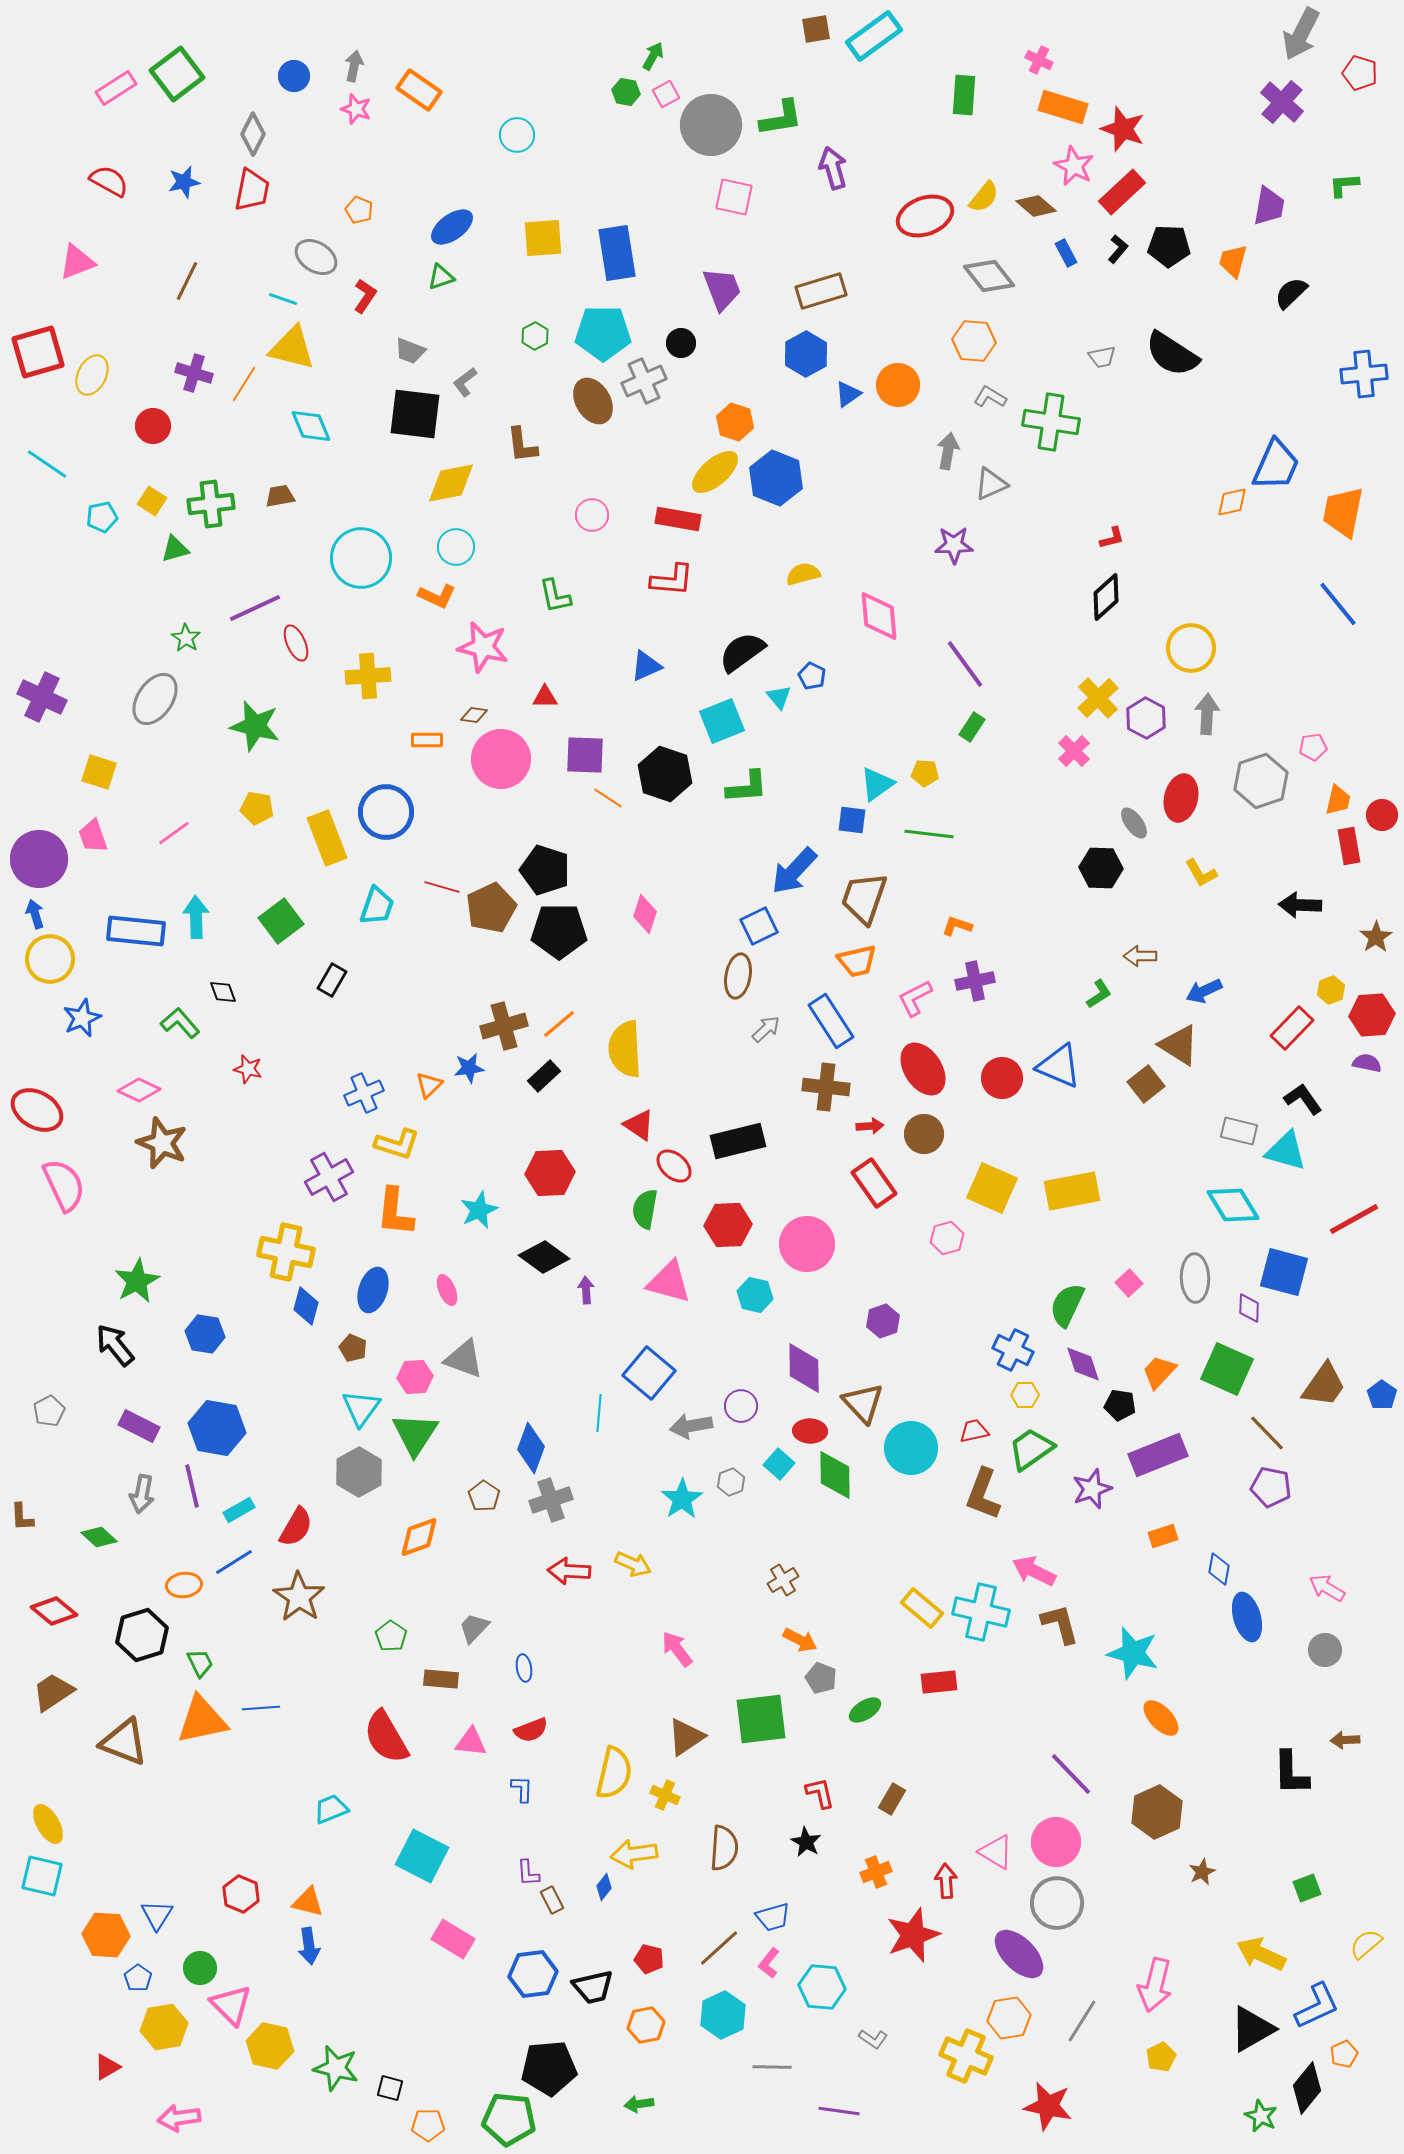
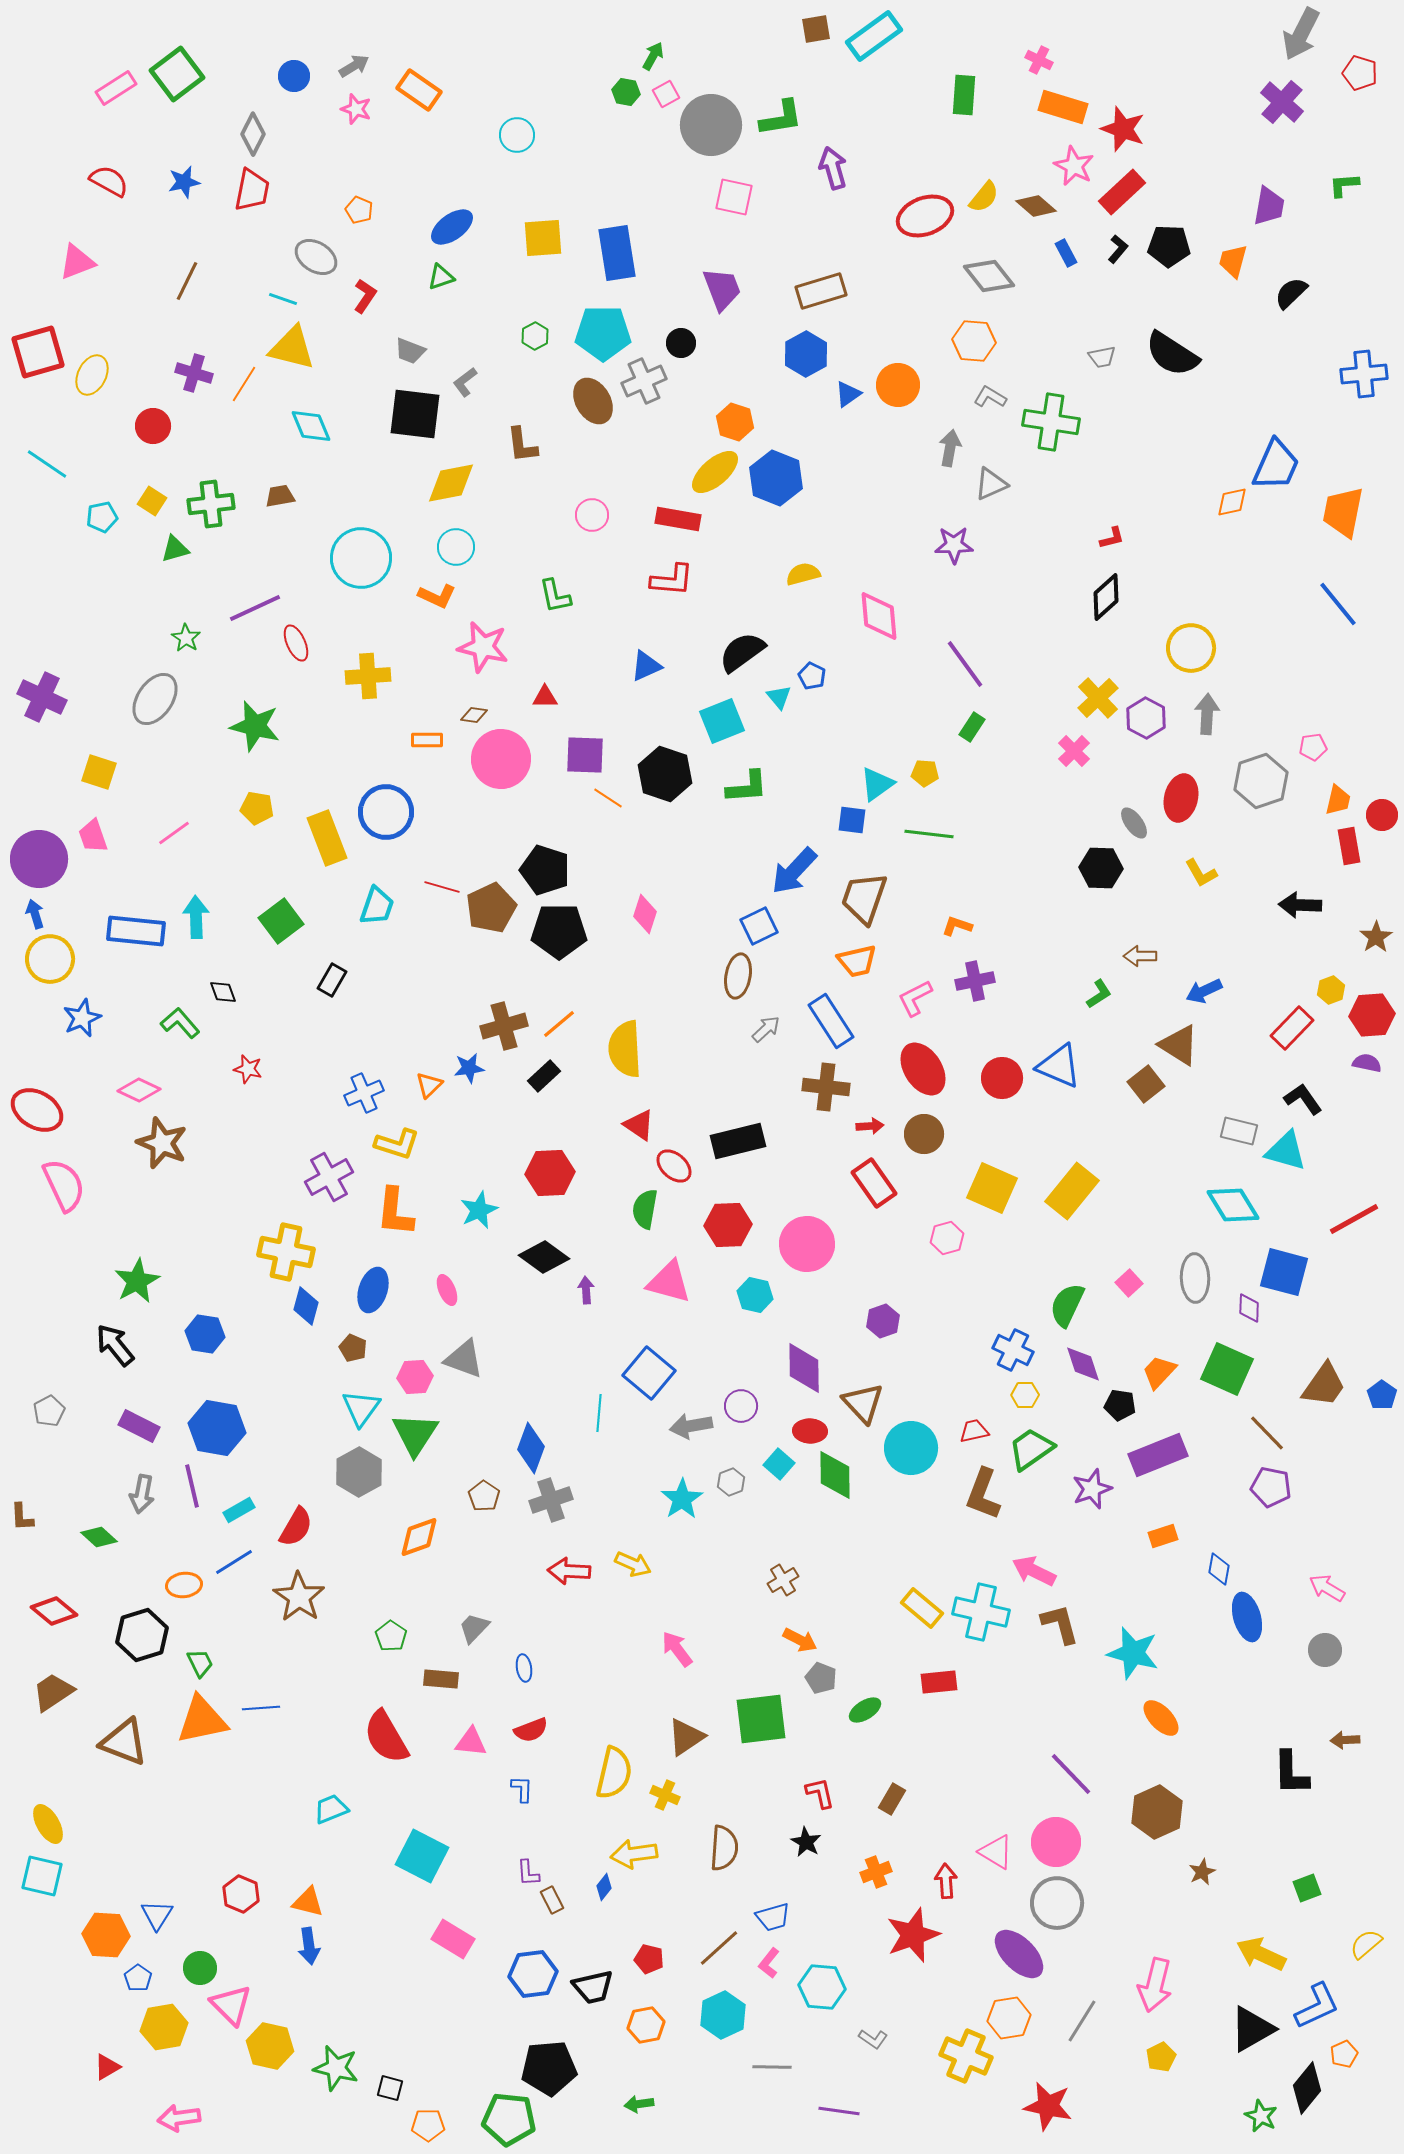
gray arrow at (354, 66): rotated 48 degrees clockwise
gray arrow at (948, 451): moved 2 px right, 3 px up
yellow rectangle at (1072, 1191): rotated 40 degrees counterclockwise
